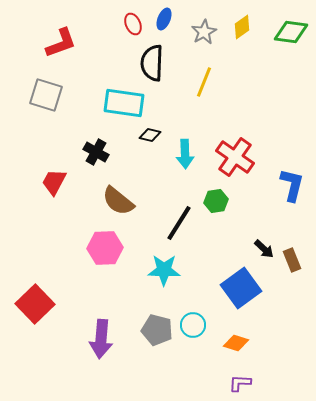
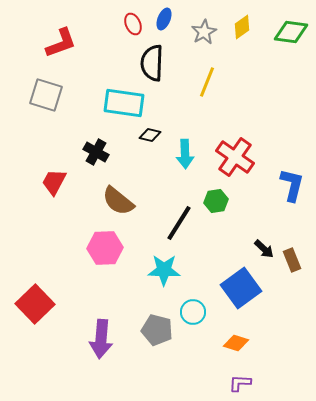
yellow line: moved 3 px right
cyan circle: moved 13 px up
